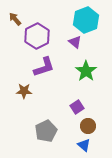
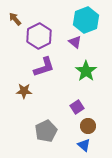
purple hexagon: moved 2 px right
